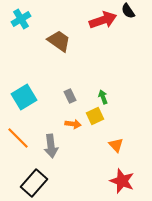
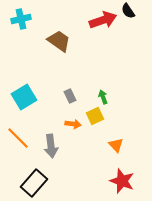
cyan cross: rotated 18 degrees clockwise
